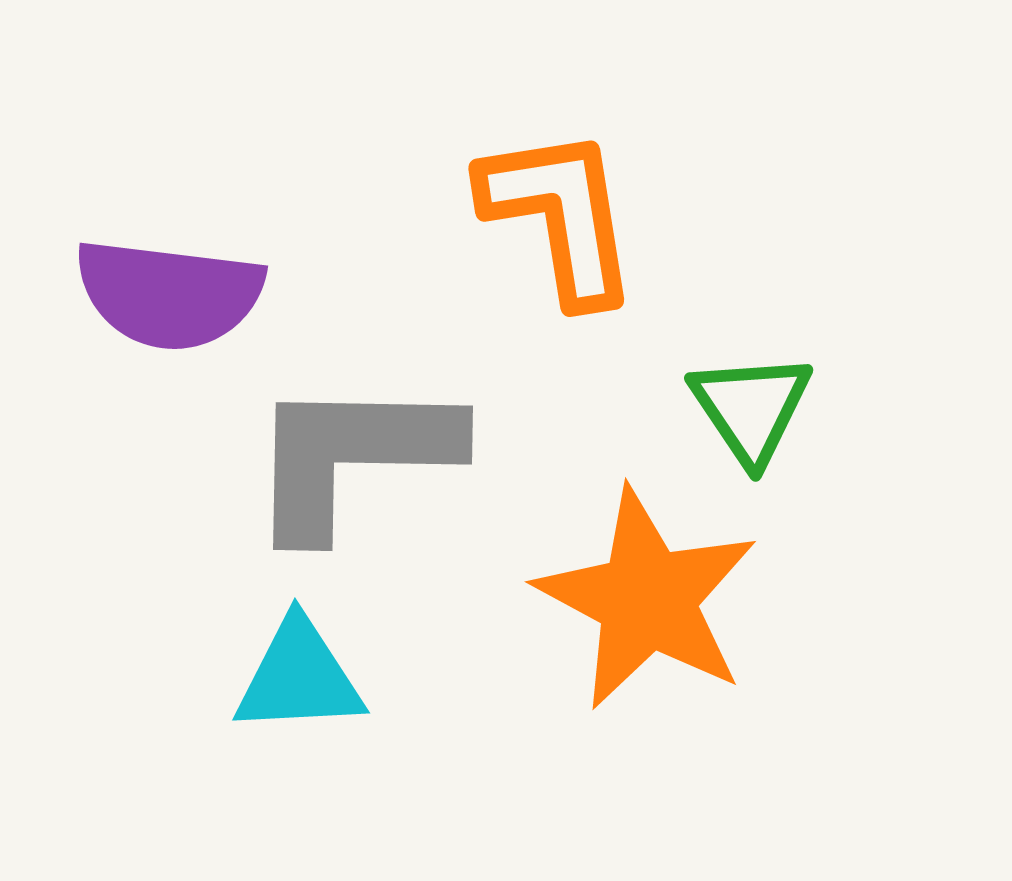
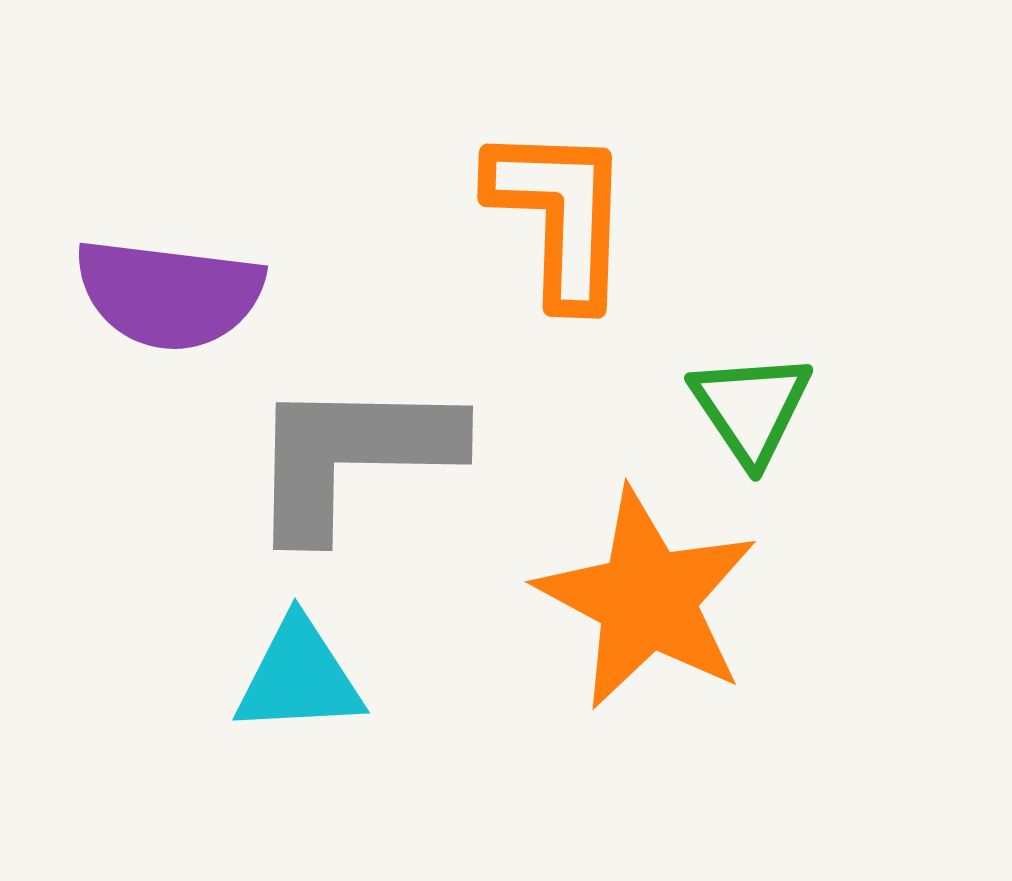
orange L-shape: rotated 11 degrees clockwise
